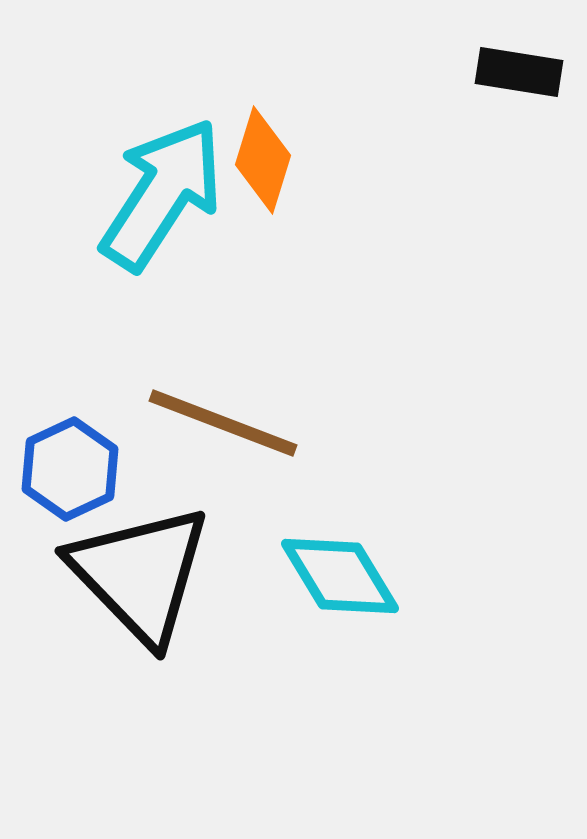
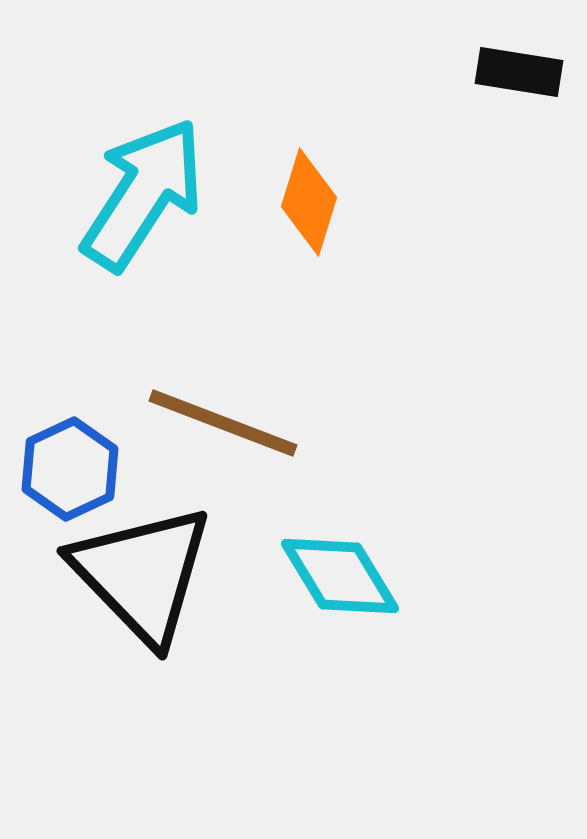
orange diamond: moved 46 px right, 42 px down
cyan arrow: moved 19 px left
black triangle: moved 2 px right
